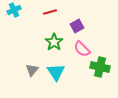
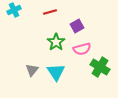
green star: moved 2 px right
pink semicircle: rotated 60 degrees counterclockwise
green cross: rotated 18 degrees clockwise
